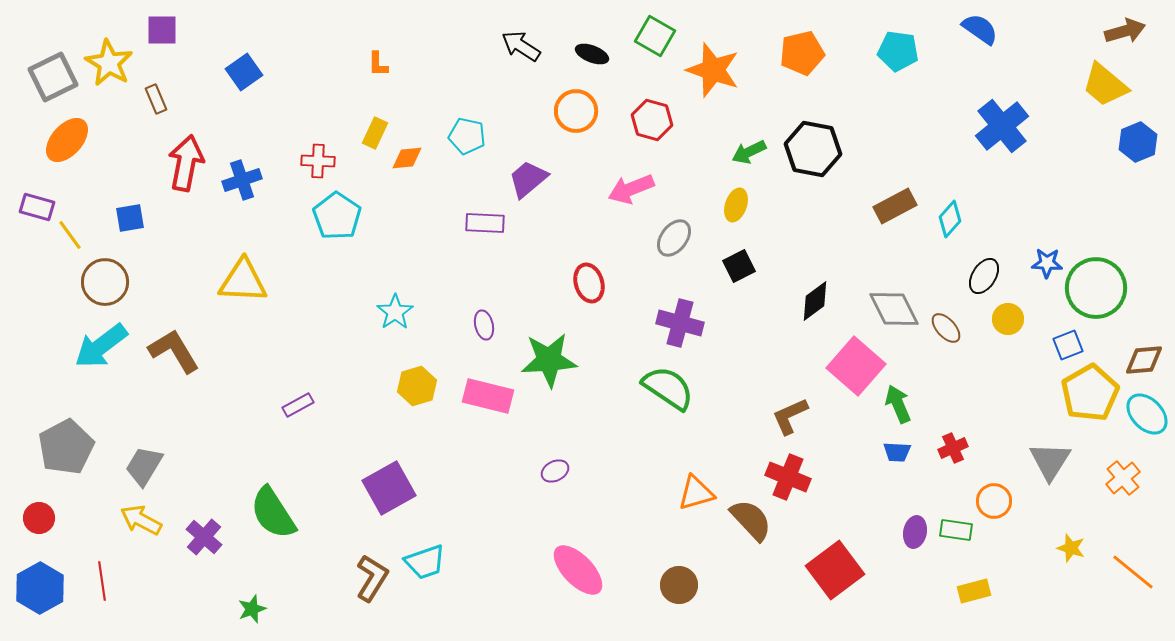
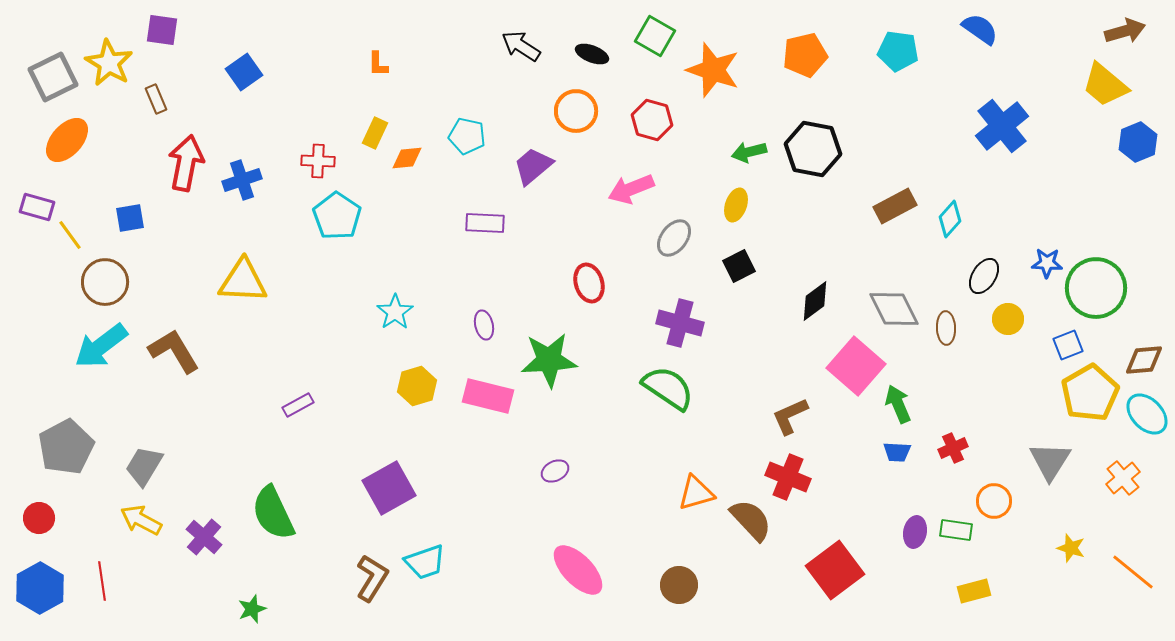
purple square at (162, 30): rotated 8 degrees clockwise
orange pentagon at (802, 53): moved 3 px right, 2 px down
green arrow at (749, 152): rotated 12 degrees clockwise
purple trapezoid at (528, 179): moved 5 px right, 13 px up
brown ellipse at (946, 328): rotated 40 degrees clockwise
green semicircle at (273, 513): rotated 8 degrees clockwise
